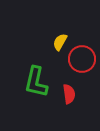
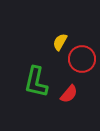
red semicircle: rotated 48 degrees clockwise
